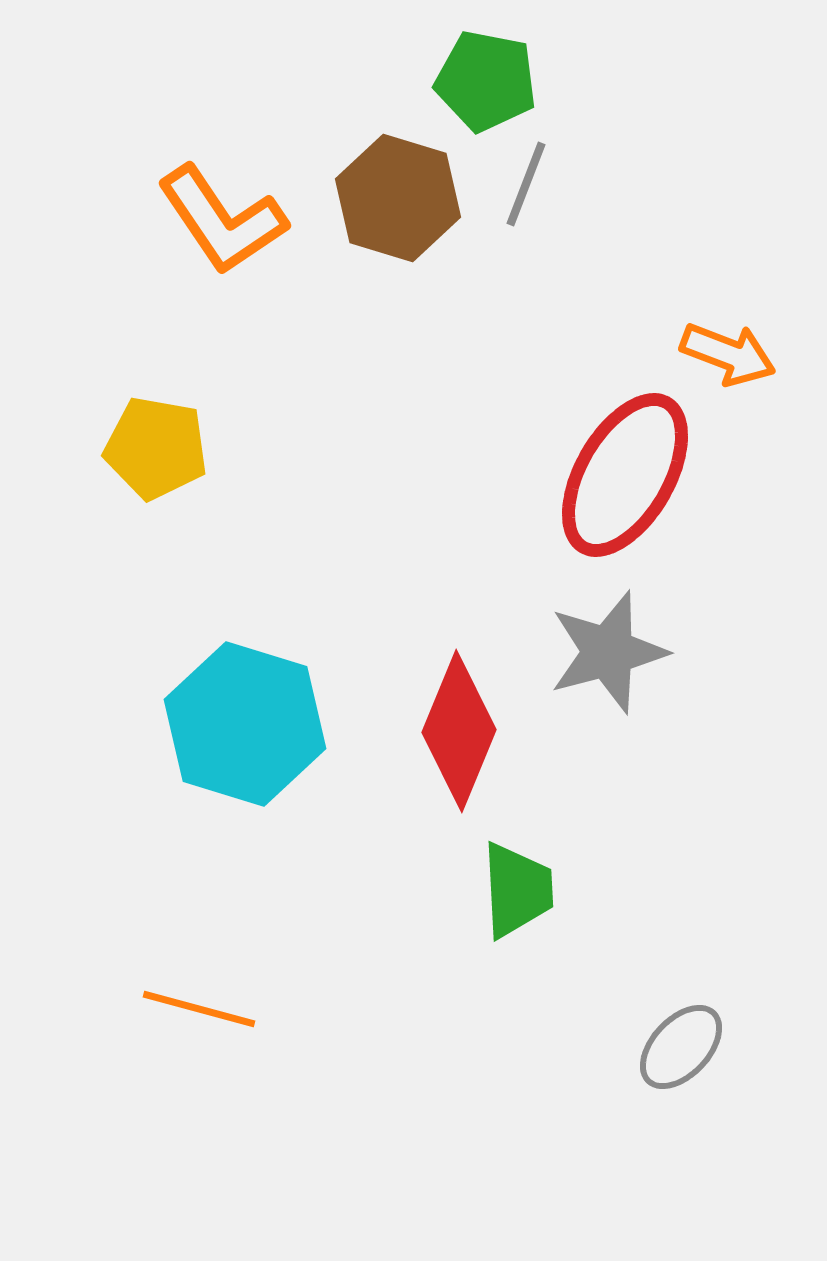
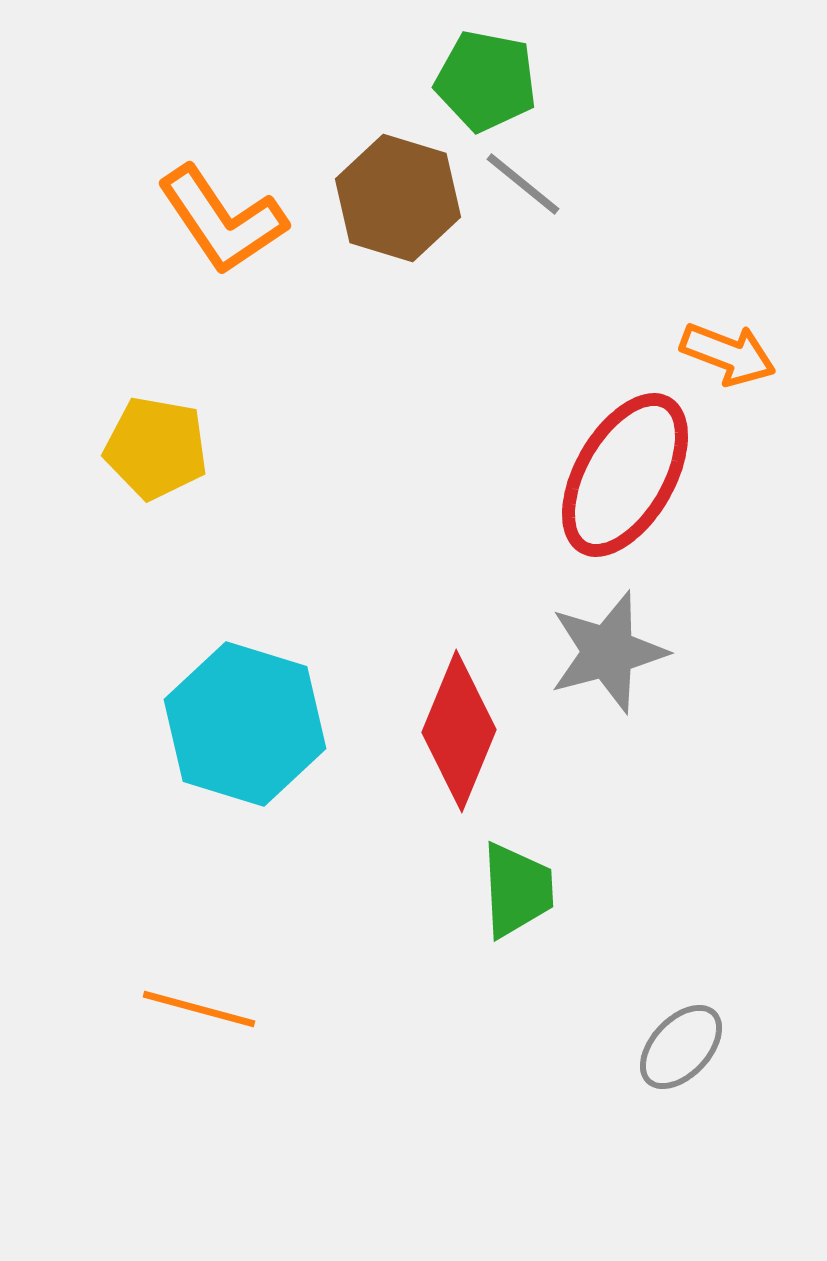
gray line: moved 3 px left; rotated 72 degrees counterclockwise
